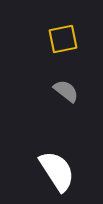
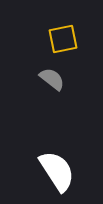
gray semicircle: moved 14 px left, 12 px up
